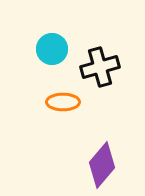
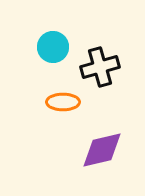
cyan circle: moved 1 px right, 2 px up
purple diamond: moved 15 px up; rotated 36 degrees clockwise
